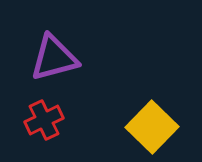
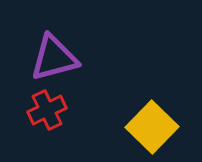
red cross: moved 3 px right, 10 px up
